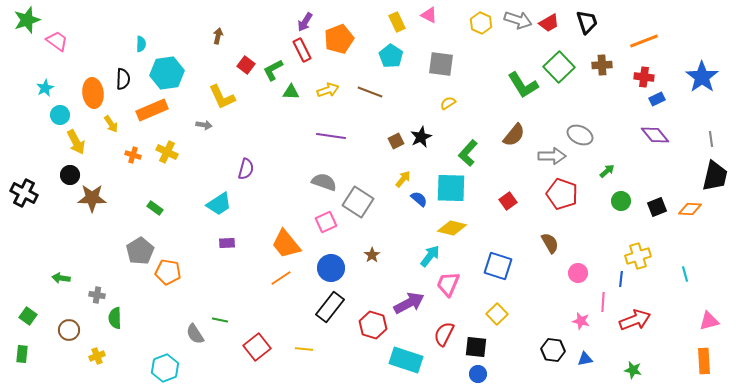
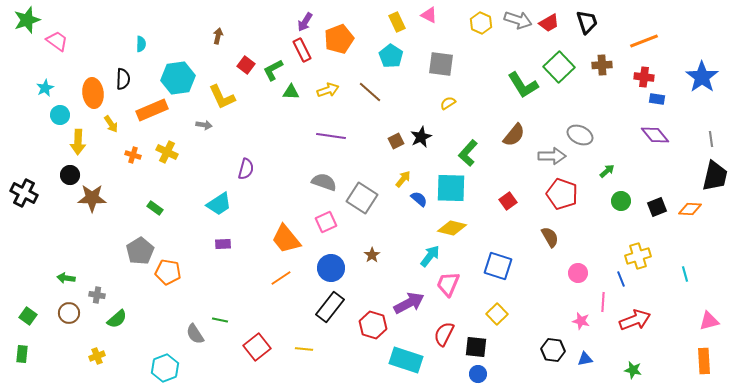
cyan hexagon at (167, 73): moved 11 px right, 5 px down
brown line at (370, 92): rotated 20 degrees clockwise
blue rectangle at (657, 99): rotated 35 degrees clockwise
yellow arrow at (76, 142): moved 2 px right; rotated 30 degrees clockwise
gray square at (358, 202): moved 4 px right, 4 px up
purple rectangle at (227, 243): moved 4 px left, 1 px down
brown semicircle at (550, 243): moved 6 px up
orange trapezoid at (286, 244): moved 5 px up
green arrow at (61, 278): moved 5 px right
blue line at (621, 279): rotated 28 degrees counterclockwise
green semicircle at (115, 318): moved 2 px right, 1 px down; rotated 130 degrees counterclockwise
brown circle at (69, 330): moved 17 px up
